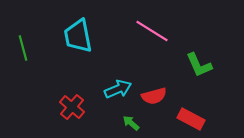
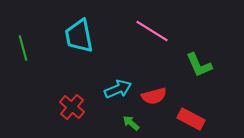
cyan trapezoid: moved 1 px right
